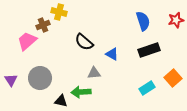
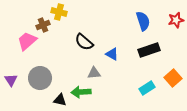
black triangle: moved 1 px left, 1 px up
